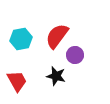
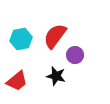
red semicircle: moved 2 px left
red trapezoid: rotated 80 degrees clockwise
